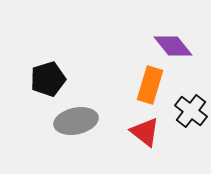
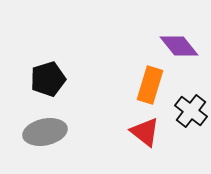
purple diamond: moved 6 px right
gray ellipse: moved 31 px left, 11 px down
